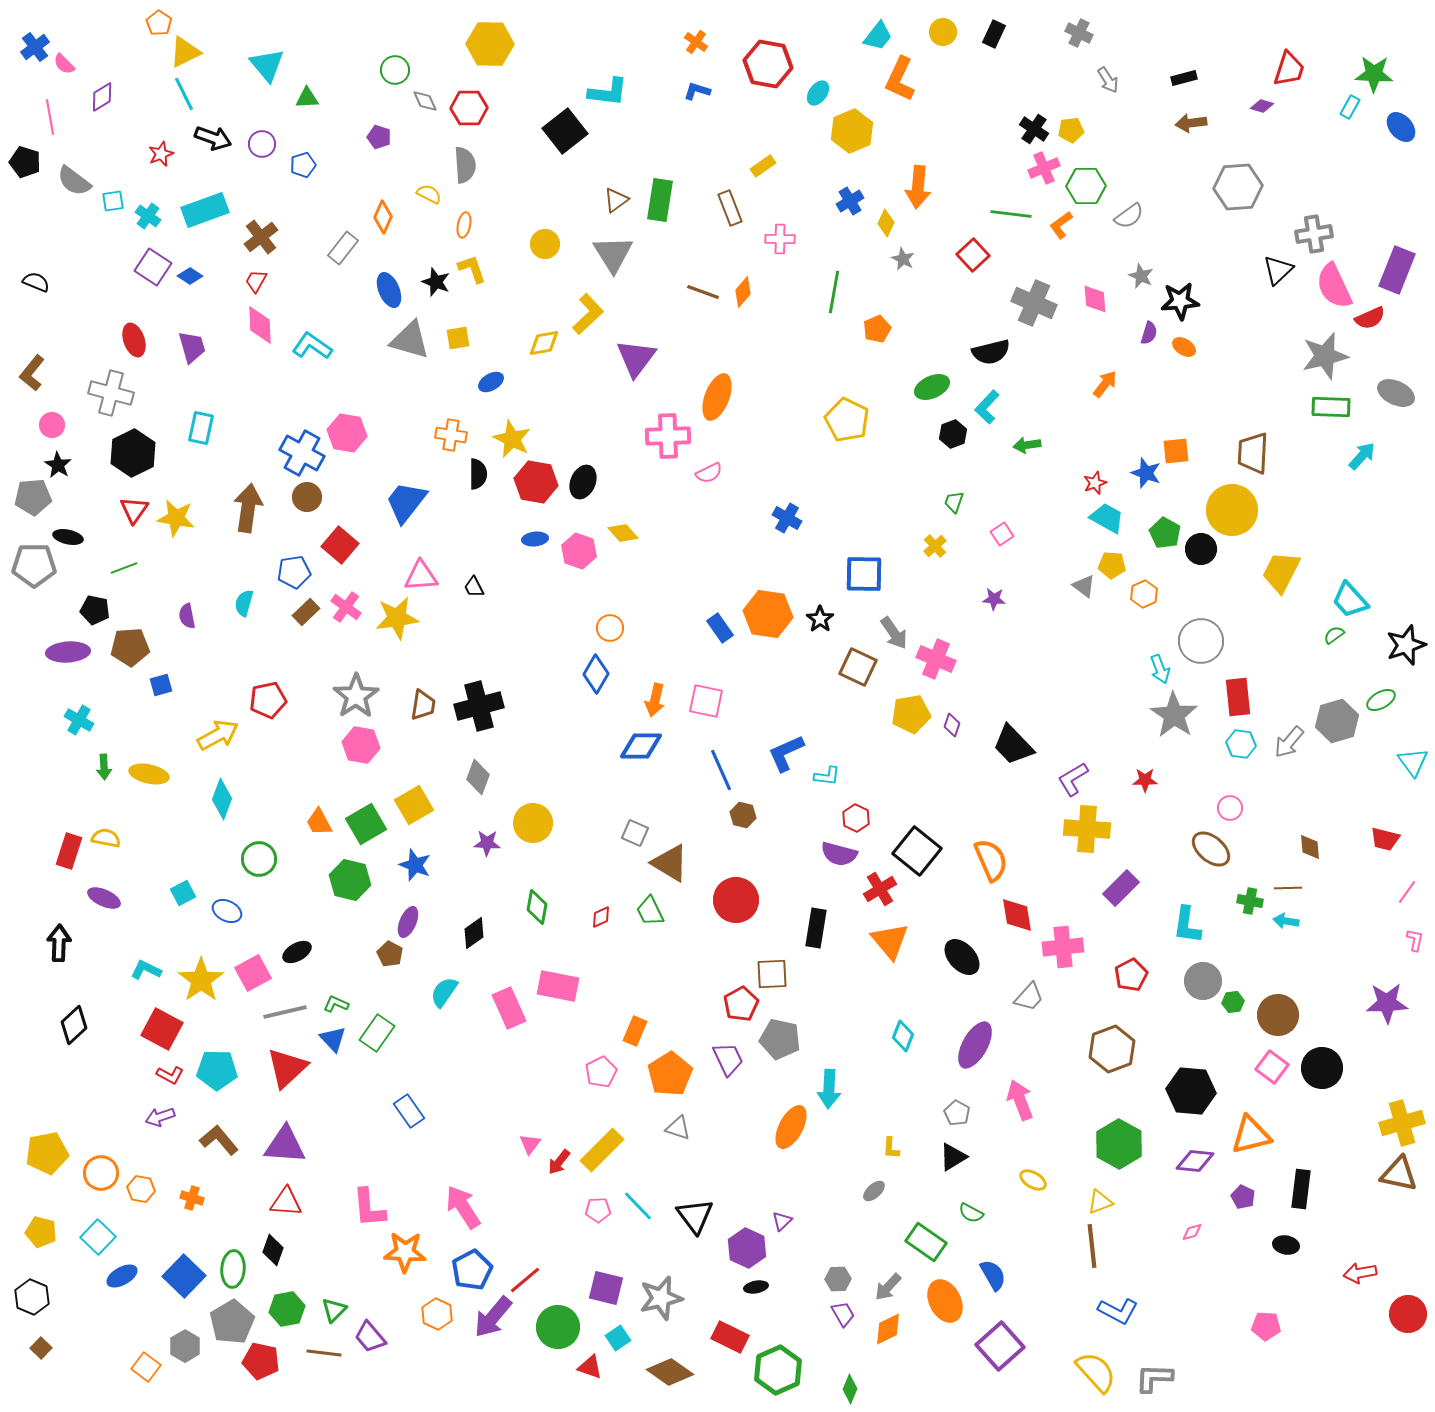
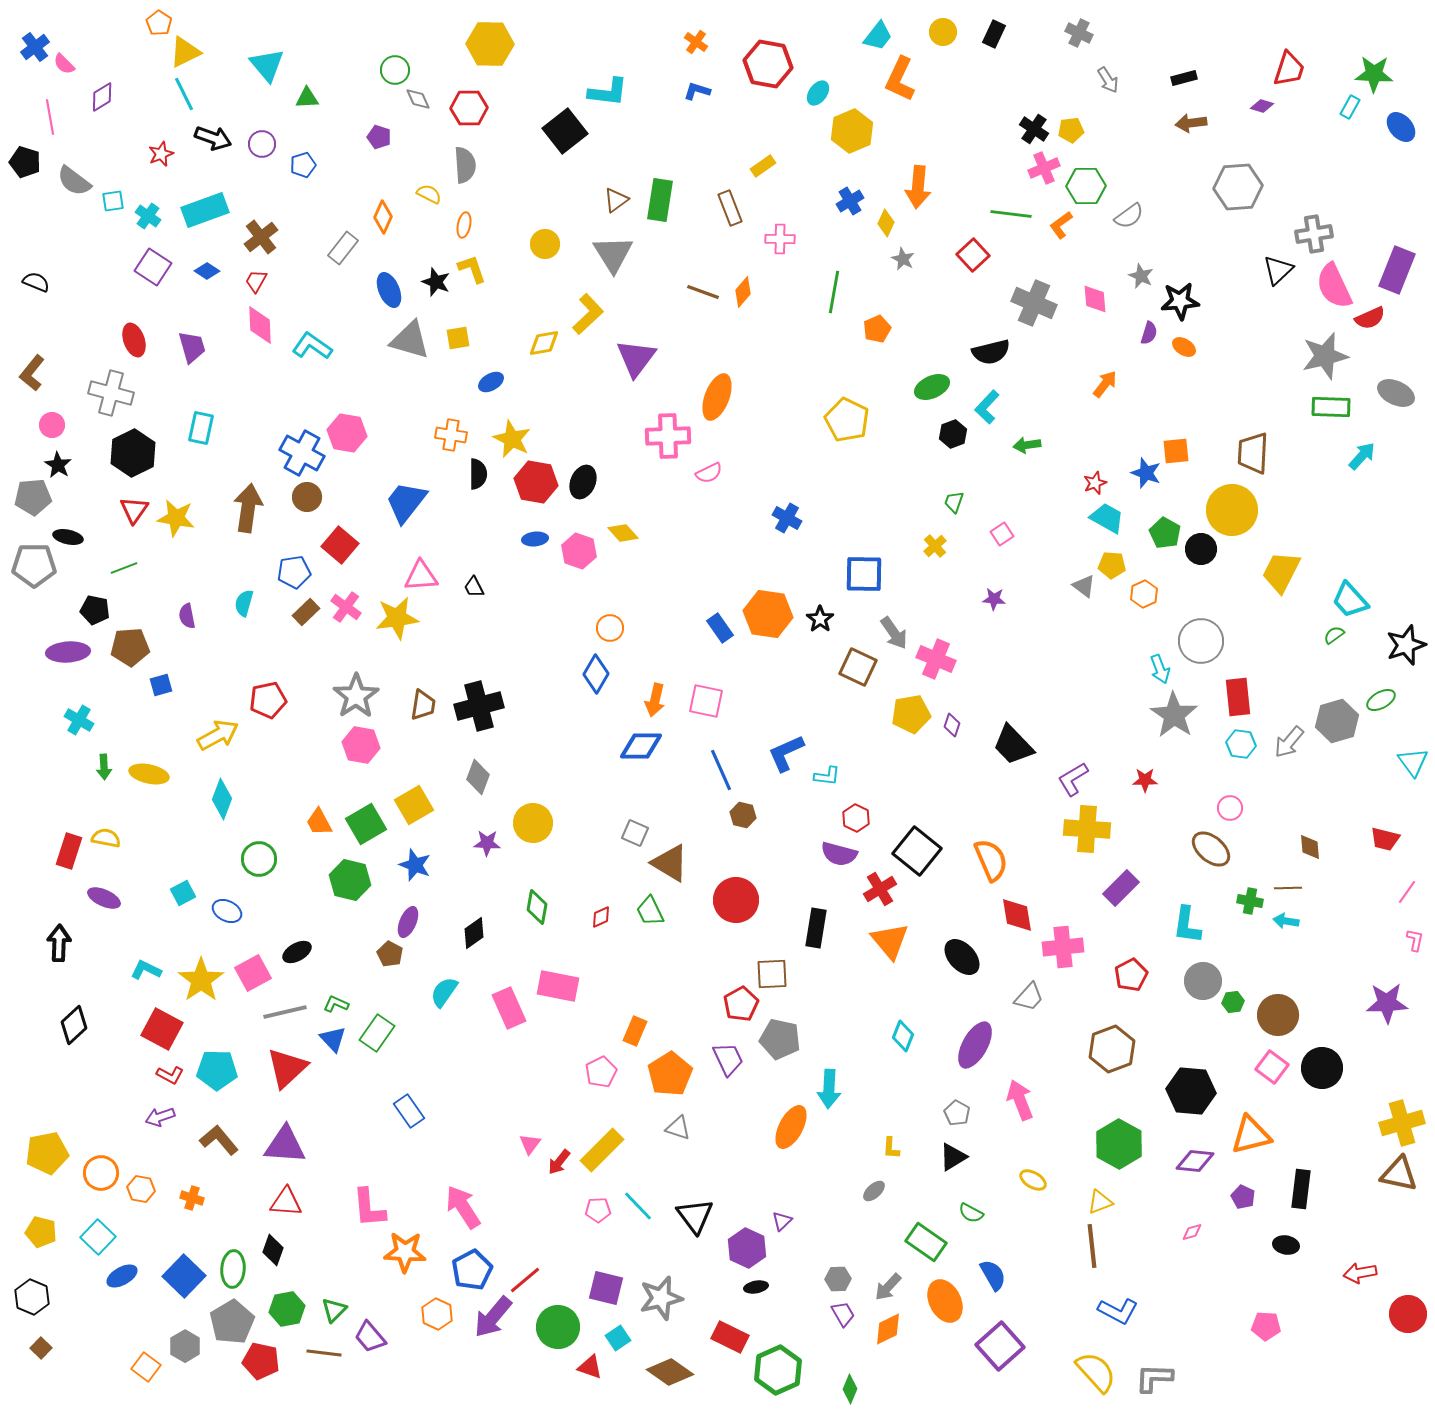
gray diamond at (425, 101): moved 7 px left, 2 px up
blue diamond at (190, 276): moved 17 px right, 5 px up
